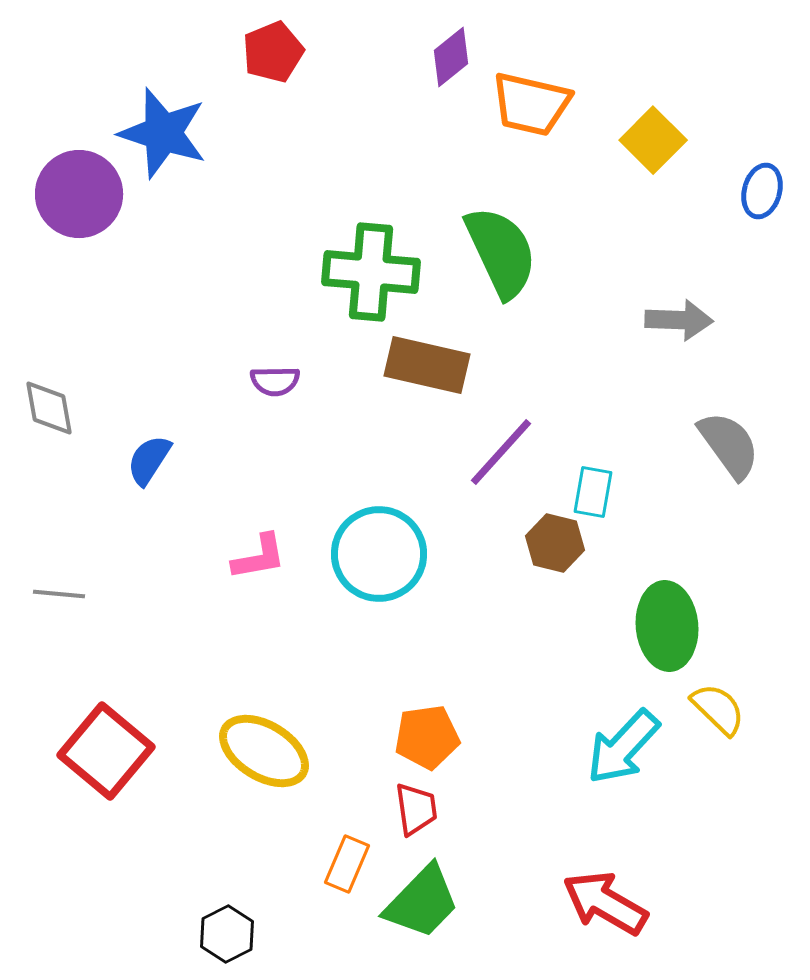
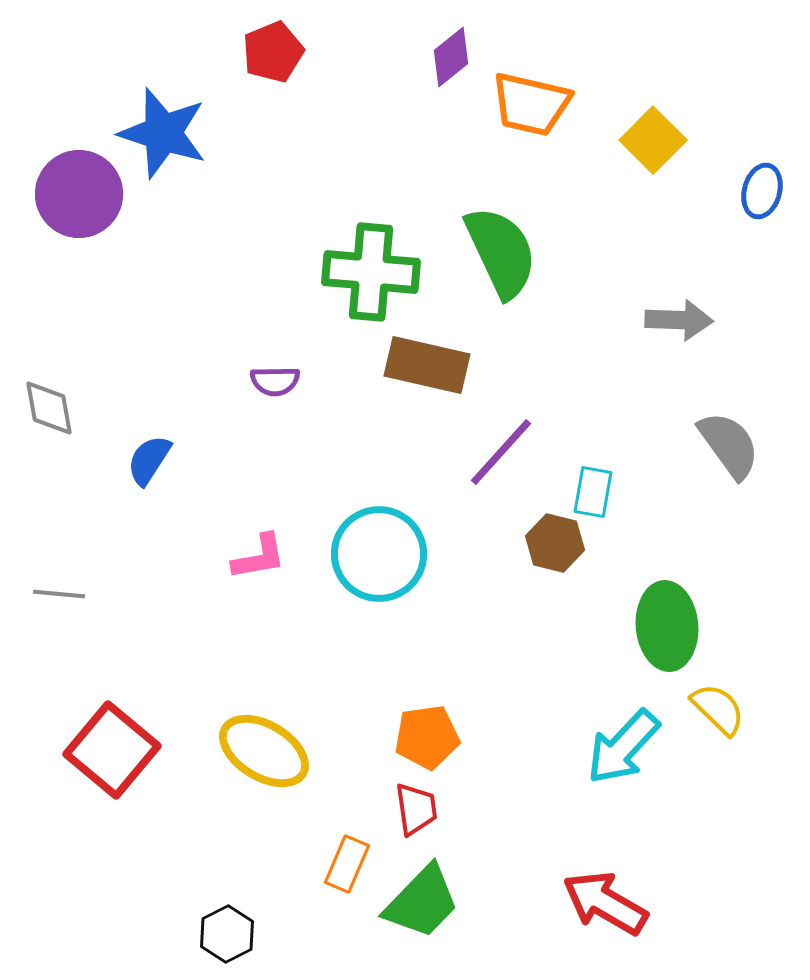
red square: moved 6 px right, 1 px up
